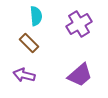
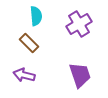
purple trapezoid: rotated 68 degrees counterclockwise
